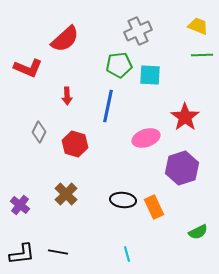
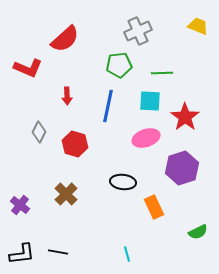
green line: moved 40 px left, 18 px down
cyan square: moved 26 px down
black ellipse: moved 18 px up
